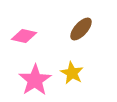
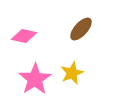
yellow star: rotated 20 degrees clockwise
pink star: moved 1 px up
